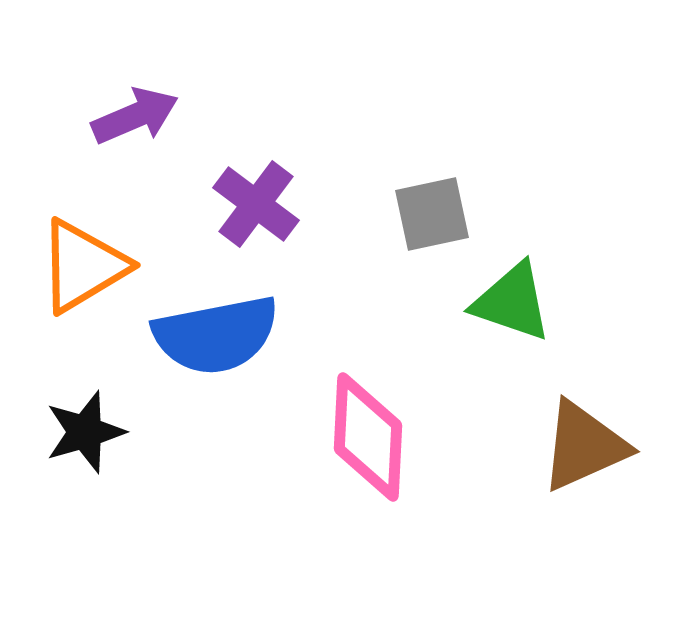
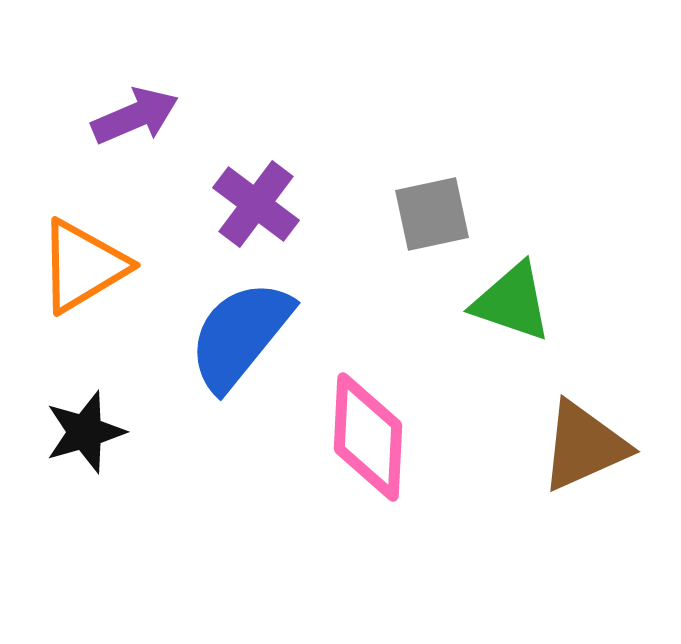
blue semicircle: moved 24 px right; rotated 140 degrees clockwise
